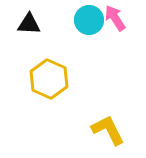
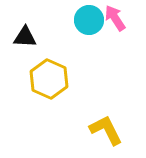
black triangle: moved 4 px left, 13 px down
yellow L-shape: moved 2 px left
